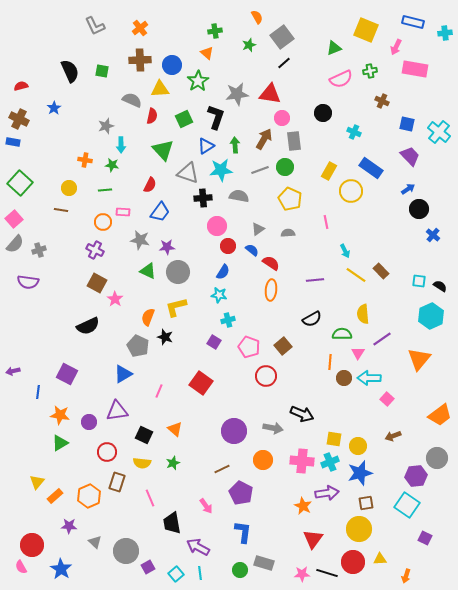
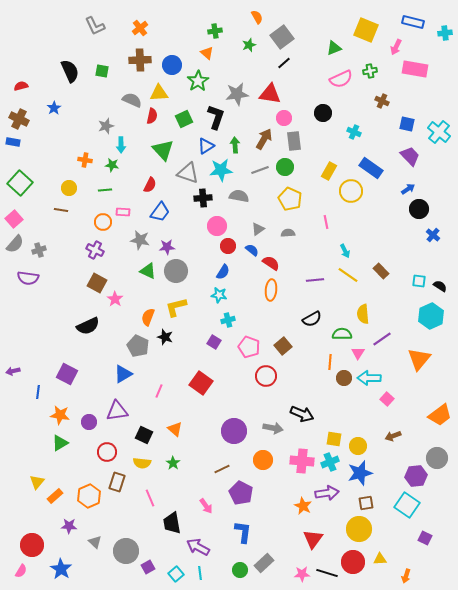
yellow triangle at (160, 89): moved 1 px left, 4 px down
pink circle at (282, 118): moved 2 px right
gray circle at (178, 272): moved 2 px left, 1 px up
yellow line at (356, 275): moved 8 px left
purple semicircle at (28, 282): moved 4 px up
green star at (173, 463): rotated 16 degrees counterclockwise
gray rectangle at (264, 563): rotated 60 degrees counterclockwise
pink semicircle at (21, 567): moved 4 px down; rotated 120 degrees counterclockwise
